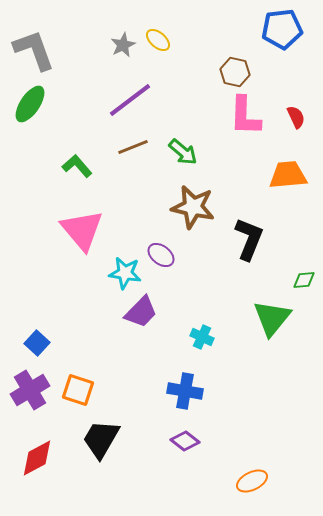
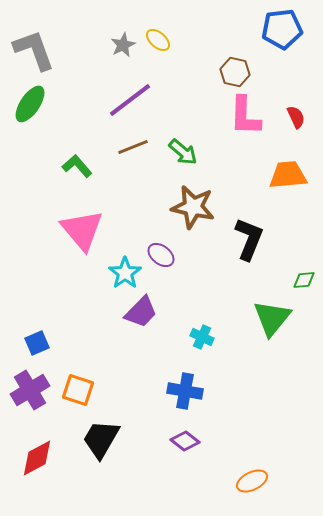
cyan star: rotated 28 degrees clockwise
blue square: rotated 25 degrees clockwise
